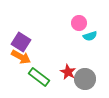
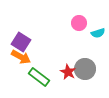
cyan semicircle: moved 8 px right, 3 px up
gray circle: moved 10 px up
